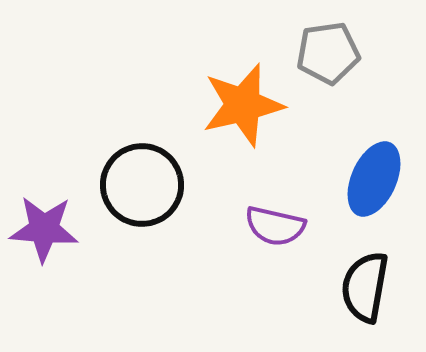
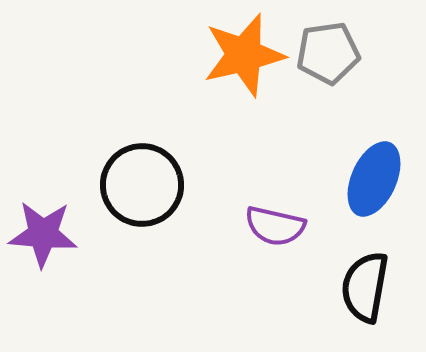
orange star: moved 1 px right, 50 px up
purple star: moved 1 px left, 5 px down
